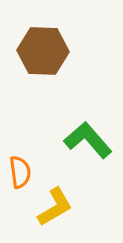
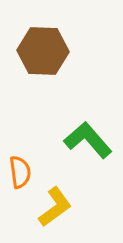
yellow L-shape: rotated 6 degrees counterclockwise
